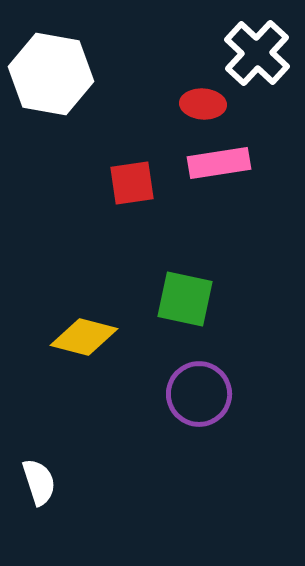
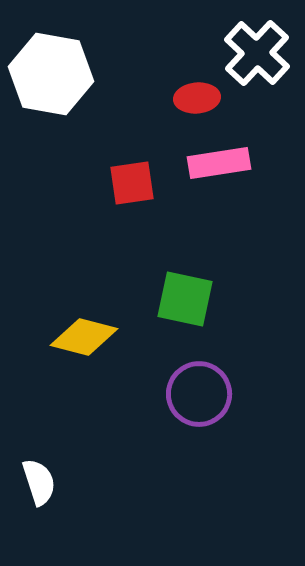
red ellipse: moved 6 px left, 6 px up; rotated 9 degrees counterclockwise
